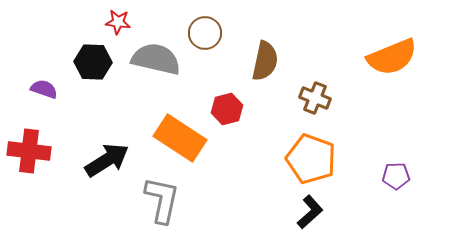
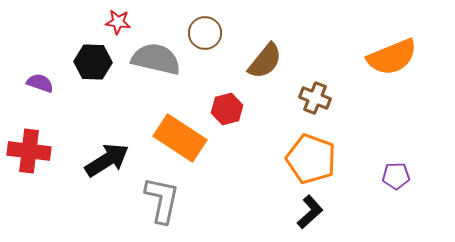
brown semicircle: rotated 27 degrees clockwise
purple semicircle: moved 4 px left, 6 px up
